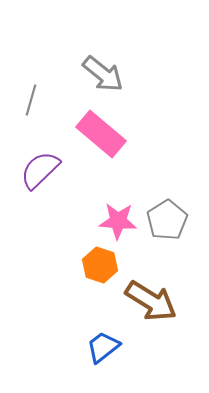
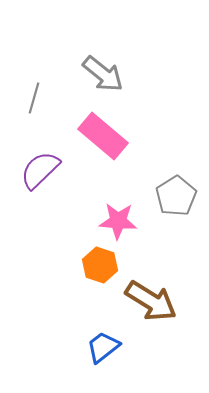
gray line: moved 3 px right, 2 px up
pink rectangle: moved 2 px right, 2 px down
gray pentagon: moved 9 px right, 24 px up
